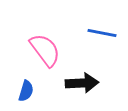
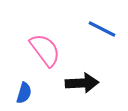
blue line: moved 4 px up; rotated 16 degrees clockwise
blue semicircle: moved 2 px left, 2 px down
